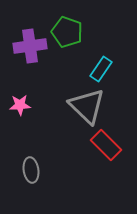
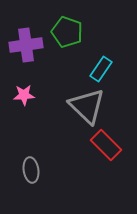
purple cross: moved 4 px left, 1 px up
pink star: moved 4 px right, 10 px up
